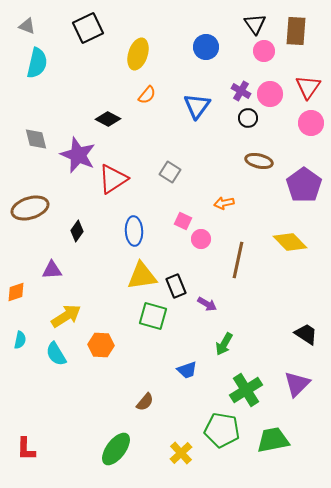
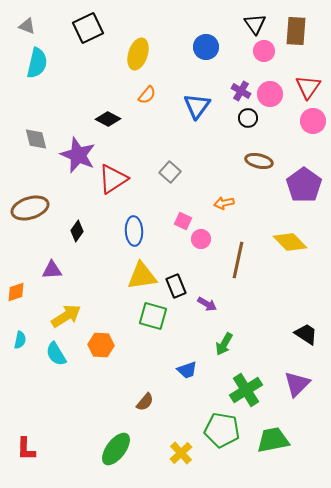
pink circle at (311, 123): moved 2 px right, 2 px up
gray square at (170, 172): rotated 10 degrees clockwise
